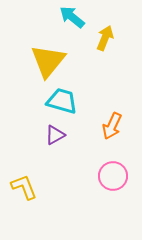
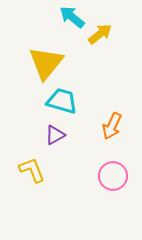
yellow arrow: moved 5 px left, 4 px up; rotated 30 degrees clockwise
yellow triangle: moved 2 px left, 2 px down
yellow L-shape: moved 8 px right, 17 px up
